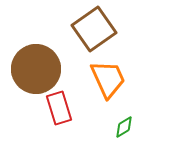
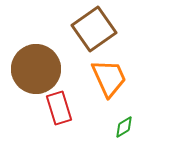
orange trapezoid: moved 1 px right, 1 px up
